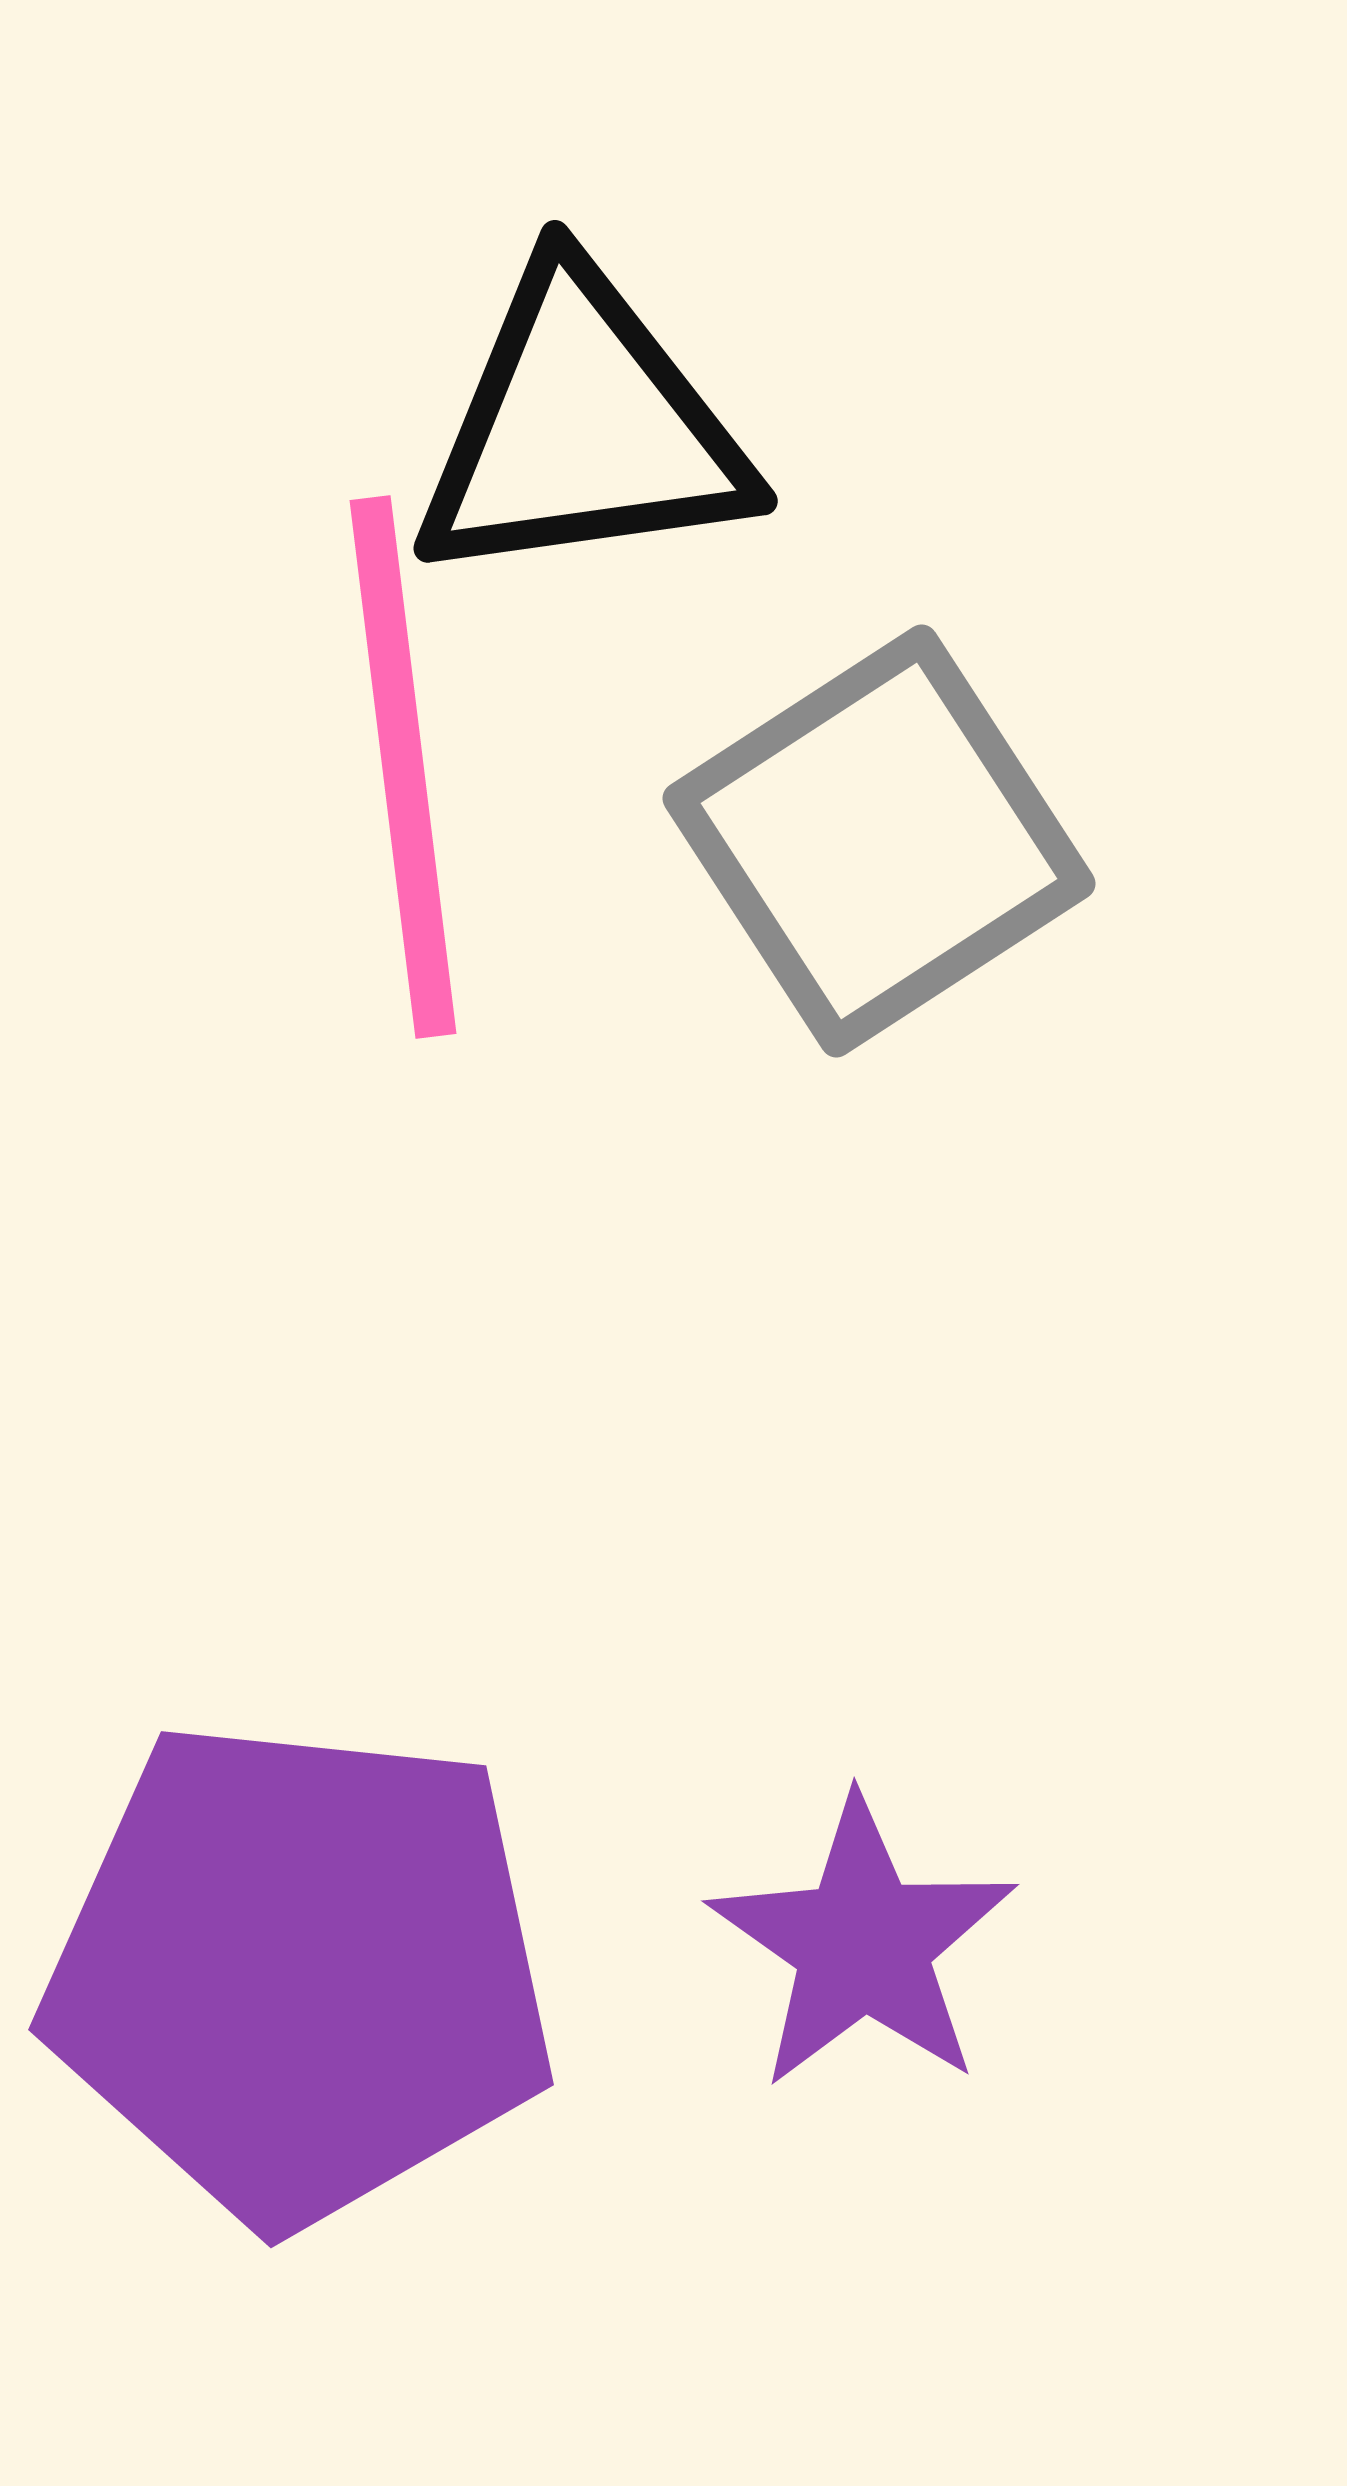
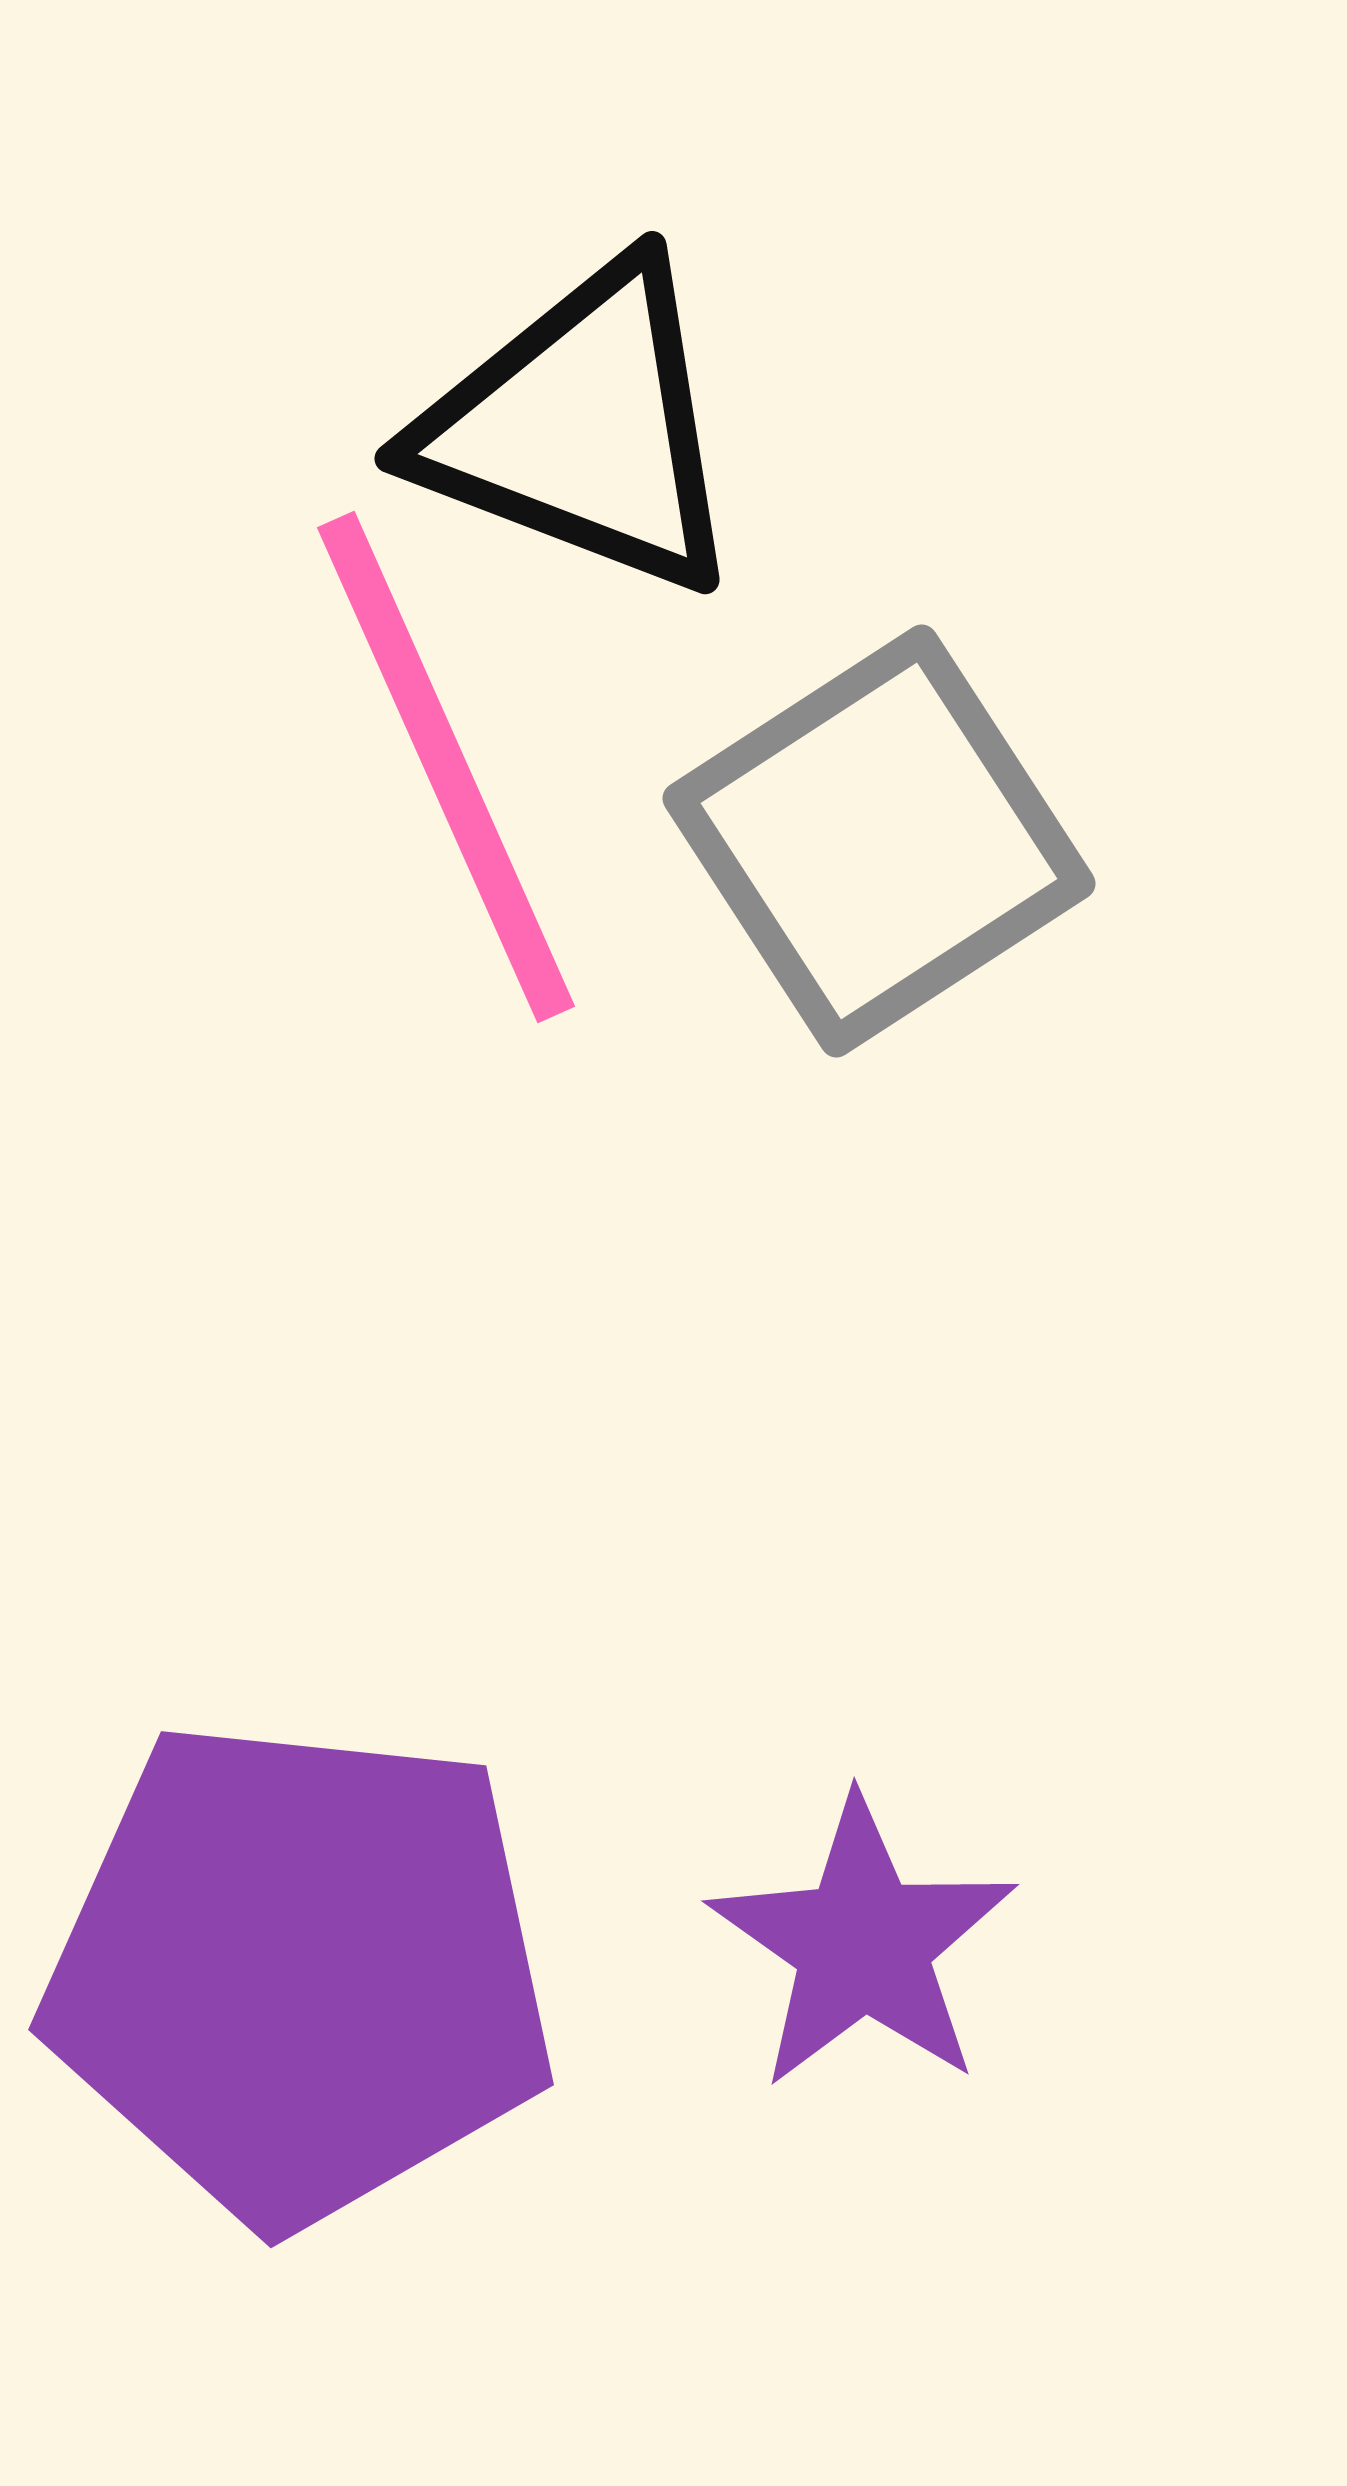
black triangle: rotated 29 degrees clockwise
pink line: moved 43 px right; rotated 17 degrees counterclockwise
